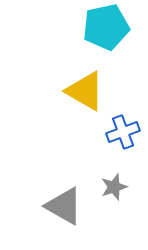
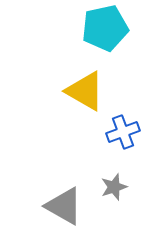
cyan pentagon: moved 1 px left, 1 px down
